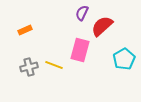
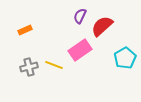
purple semicircle: moved 2 px left, 3 px down
pink rectangle: rotated 40 degrees clockwise
cyan pentagon: moved 1 px right, 1 px up
